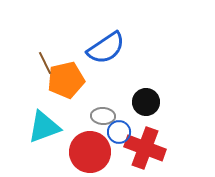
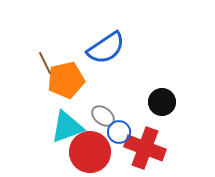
black circle: moved 16 px right
gray ellipse: rotated 35 degrees clockwise
cyan triangle: moved 23 px right
